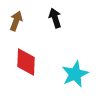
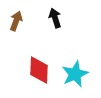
red diamond: moved 13 px right, 8 px down
